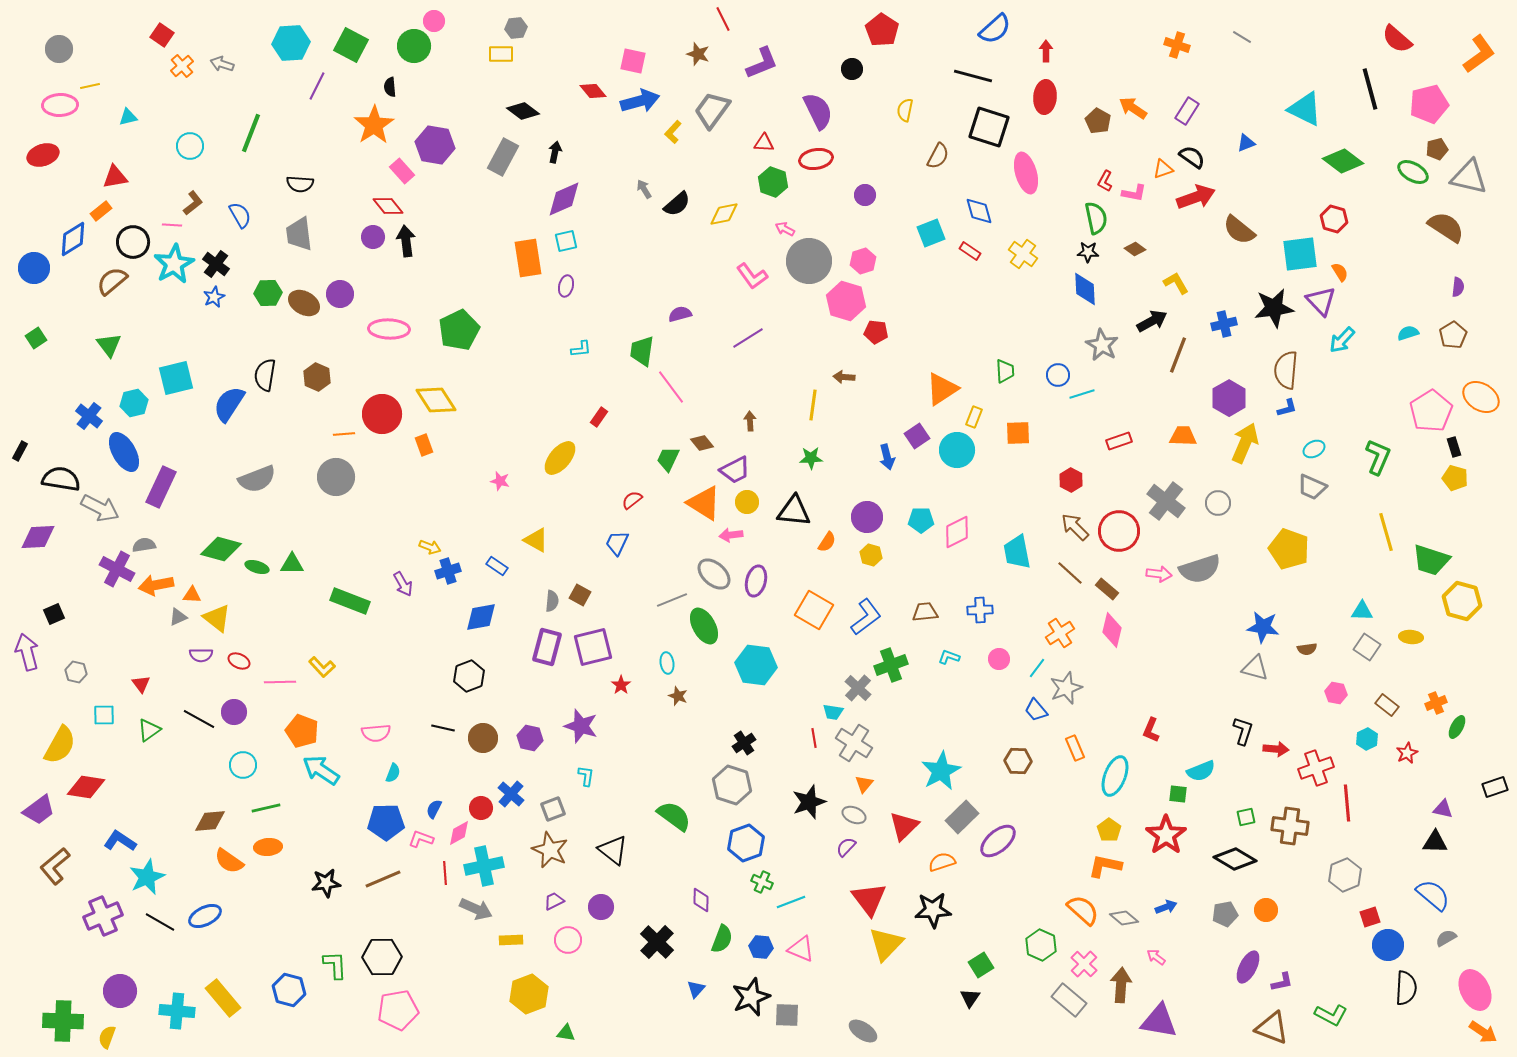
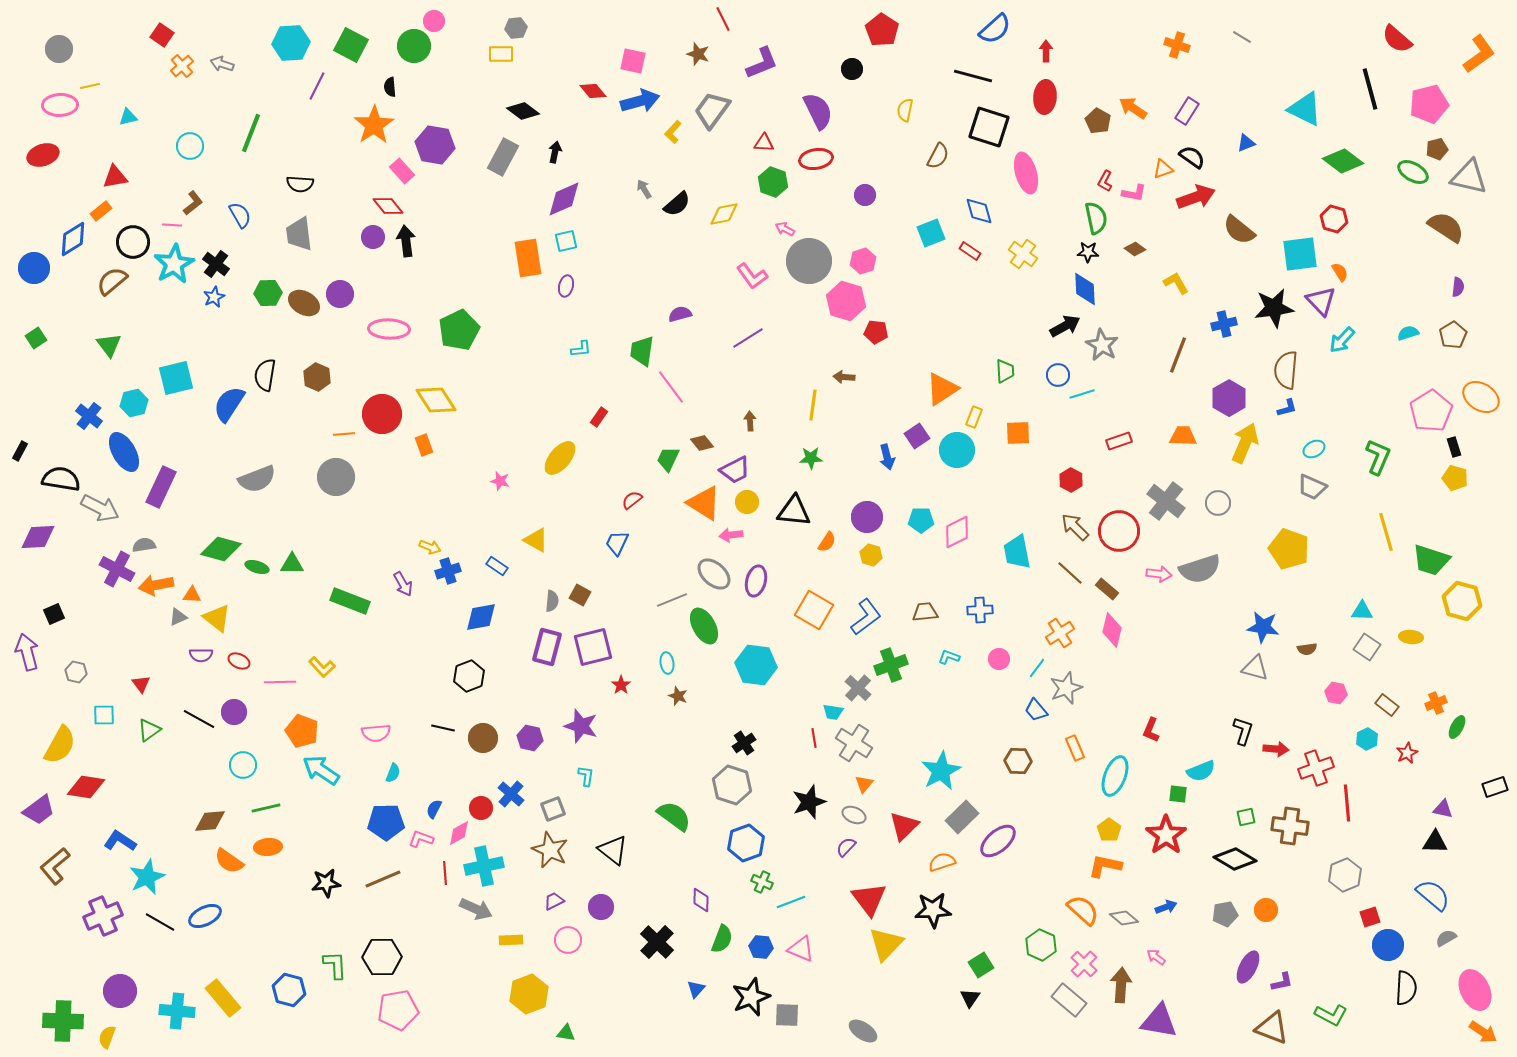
black arrow at (1152, 321): moved 87 px left, 5 px down
